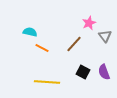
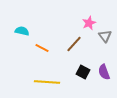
cyan semicircle: moved 8 px left, 1 px up
